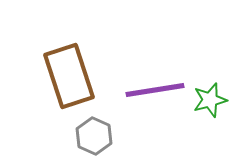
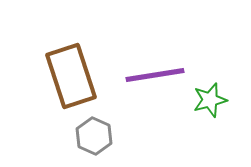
brown rectangle: moved 2 px right
purple line: moved 15 px up
